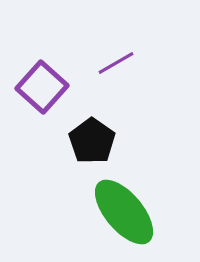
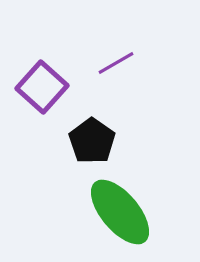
green ellipse: moved 4 px left
